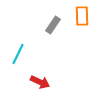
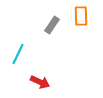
orange rectangle: moved 1 px left
gray rectangle: moved 1 px left
